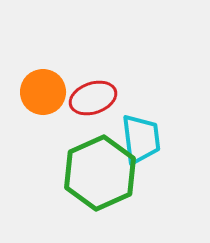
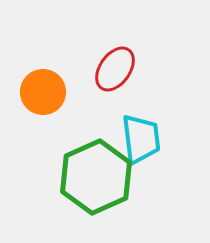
red ellipse: moved 22 px right, 29 px up; rotated 36 degrees counterclockwise
green hexagon: moved 4 px left, 4 px down
